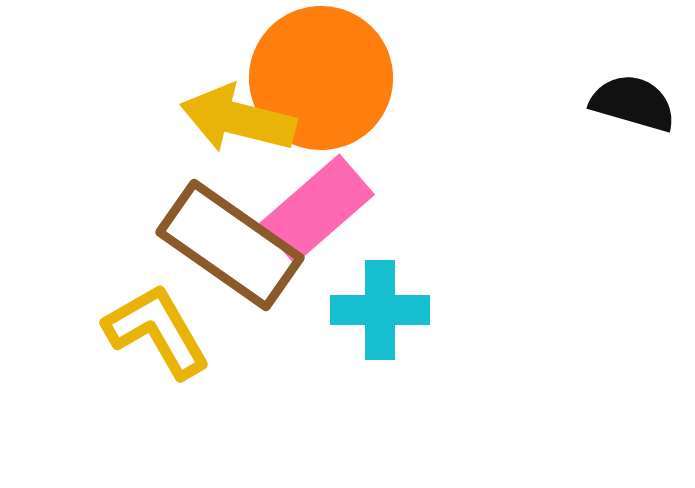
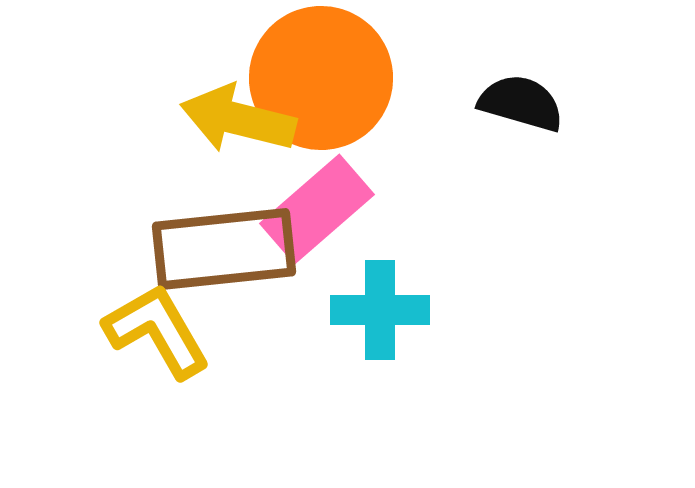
black semicircle: moved 112 px left
brown rectangle: moved 6 px left, 4 px down; rotated 41 degrees counterclockwise
